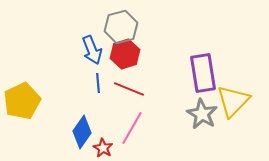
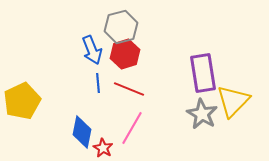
blue diamond: rotated 24 degrees counterclockwise
